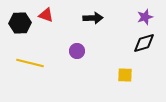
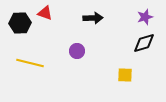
red triangle: moved 1 px left, 2 px up
